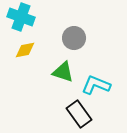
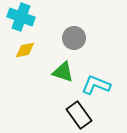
black rectangle: moved 1 px down
